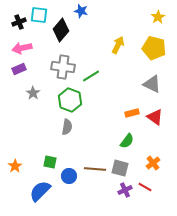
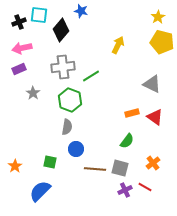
yellow pentagon: moved 8 px right, 6 px up
gray cross: rotated 15 degrees counterclockwise
blue circle: moved 7 px right, 27 px up
